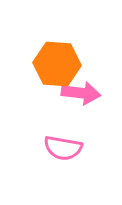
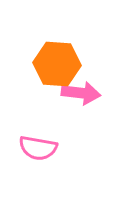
pink semicircle: moved 25 px left
